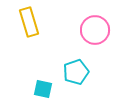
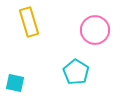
cyan pentagon: rotated 20 degrees counterclockwise
cyan square: moved 28 px left, 6 px up
